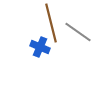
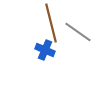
blue cross: moved 5 px right, 3 px down
